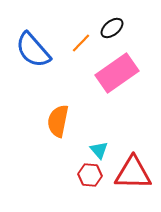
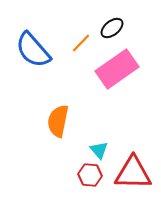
pink rectangle: moved 4 px up
